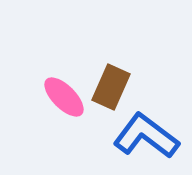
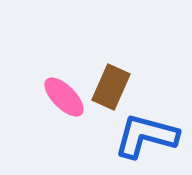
blue L-shape: rotated 22 degrees counterclockwise
